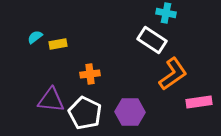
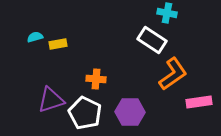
cyan cross: moved 1 px right
cyan semicircle: rotated 21 degrees clockwise
orange cross: moved 6 px right, 5 px down; rotated 12 degrees clockwise
purple triangle: rotated 24 degrees counterclockwise
